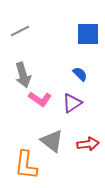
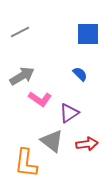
gray line: moved 1 px down
gray arrow: moved 1 px left, 1 px down; rotated 105 degrees counterclockwise
purple triangle: moved 3 px left, 10 px down
red arrow: moved 1 px left
orange L-shape: moved 2 px up
